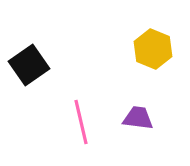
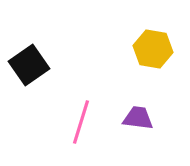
yellow hexagon: rotated 12 degrees counterclockwise
pink line: rotated 30 degrees clockwise
